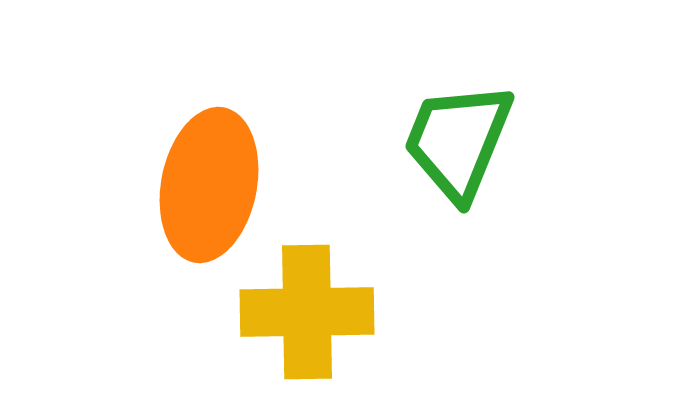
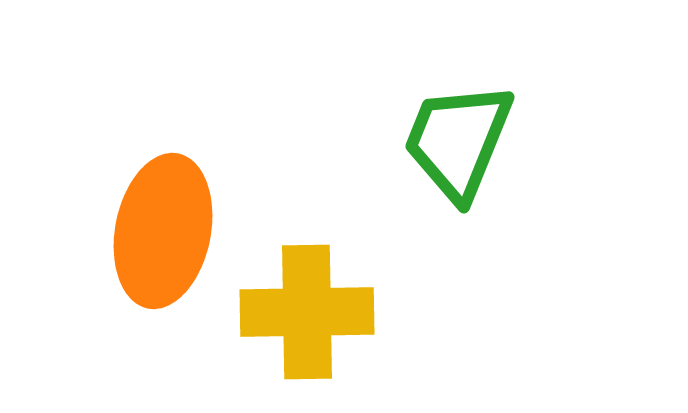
orange ellipse: moved 46 px left, 46 px down
